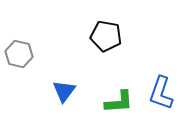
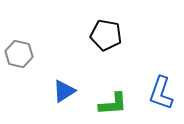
black pentagon: moved 1 px up
blue triangle: rotated 20 degrees clockwise
green L-shape: moved 6 px left, 2 px down
